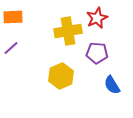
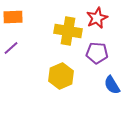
yellow cross: rotated 20 degrees clockwise
